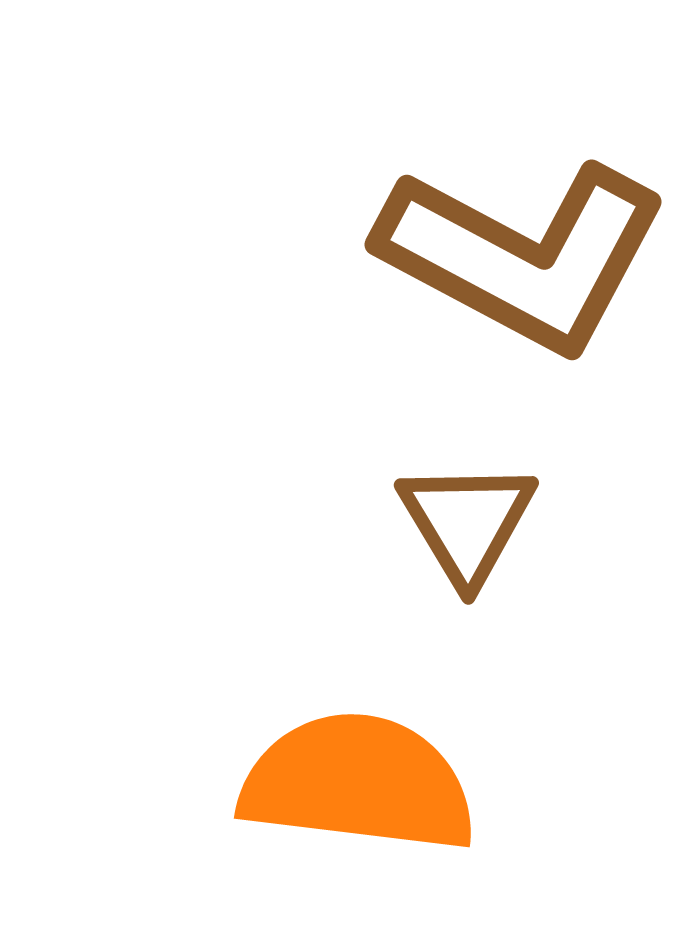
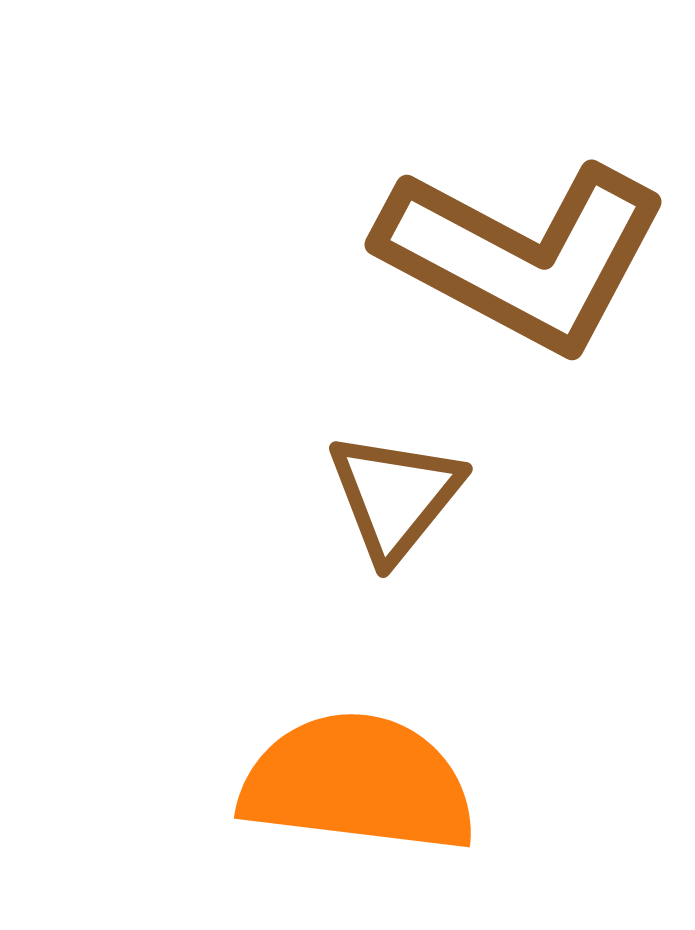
brown triangle: moved 72 px left, 26 px up; rotated 10 degrees clockwise
